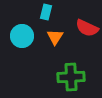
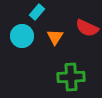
cyan rectangle: moved 9 px left; rotated 28 degrees clockwise
